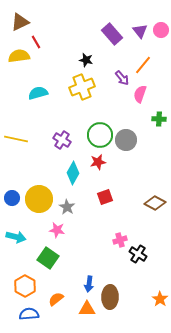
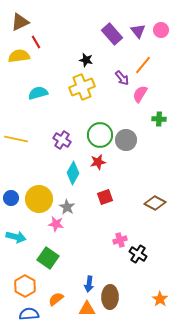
purple triangle: moved 2 px left
pink semicircle: rotated 12 degrees clockwise
blue circle: moved 1 px left
pink star: moved 1 px left, 6 px up
